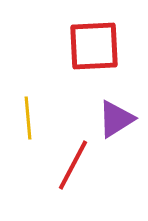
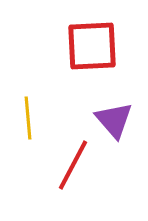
red square: moved 2 px left
purple triangle: moved 2 px left, 1 px down; rotated 39 degrees counterclockwise
